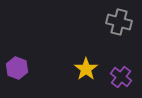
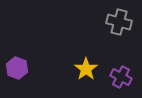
purple cross: rotated 10 degrees counterclockwise
